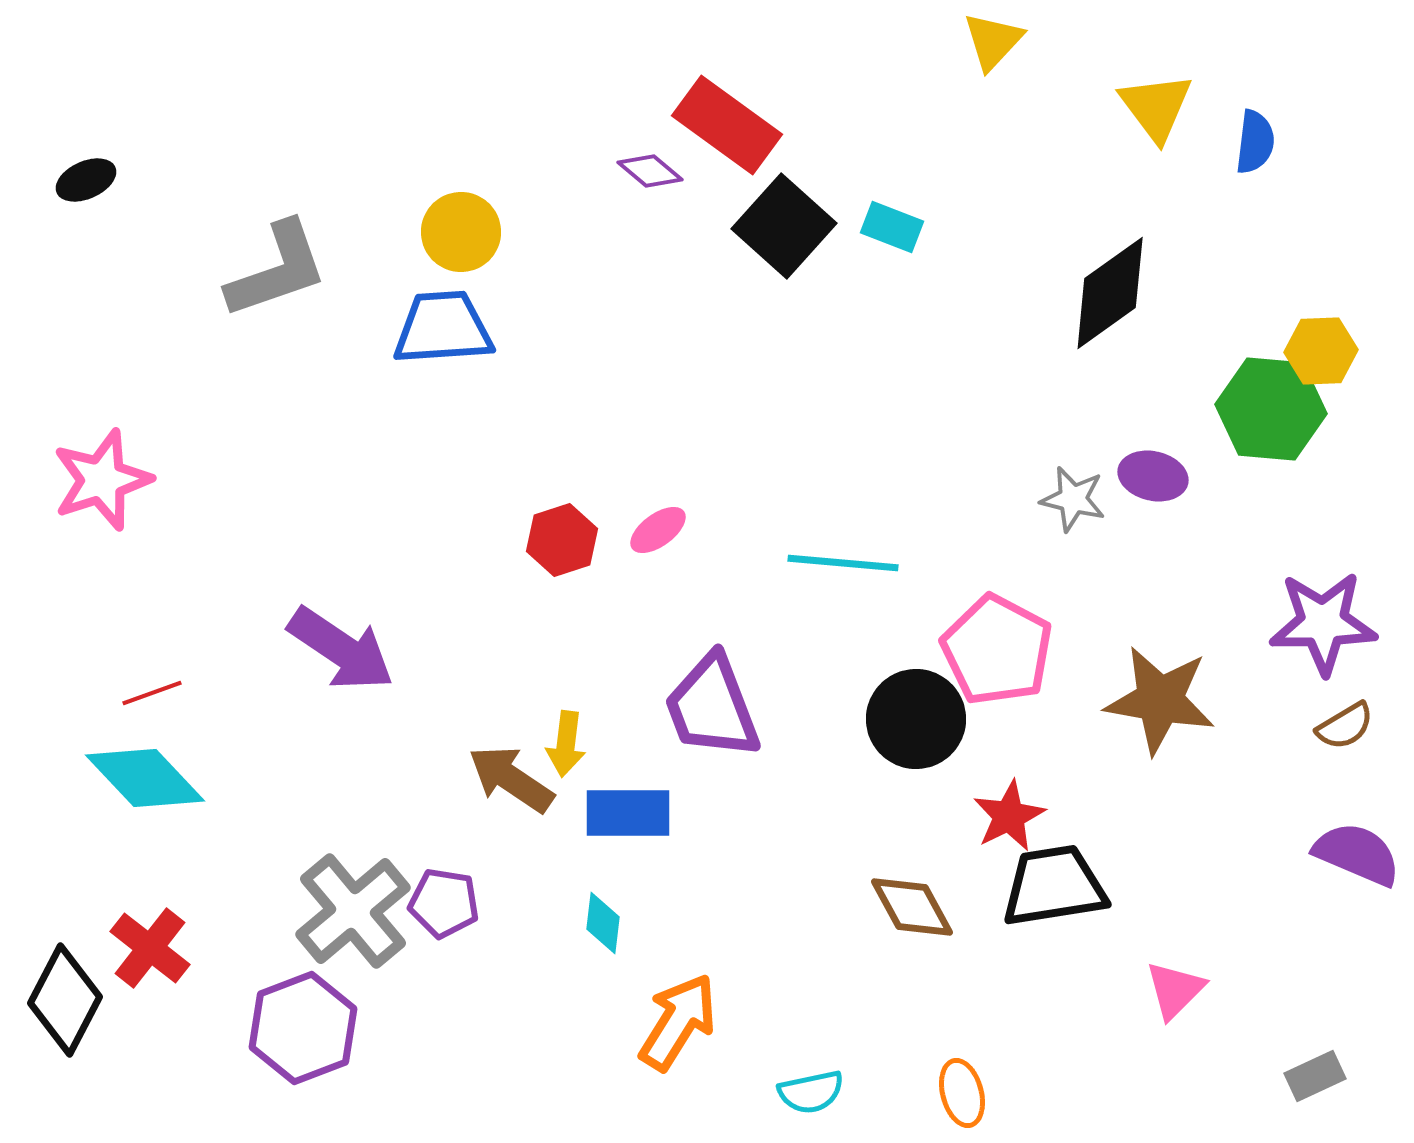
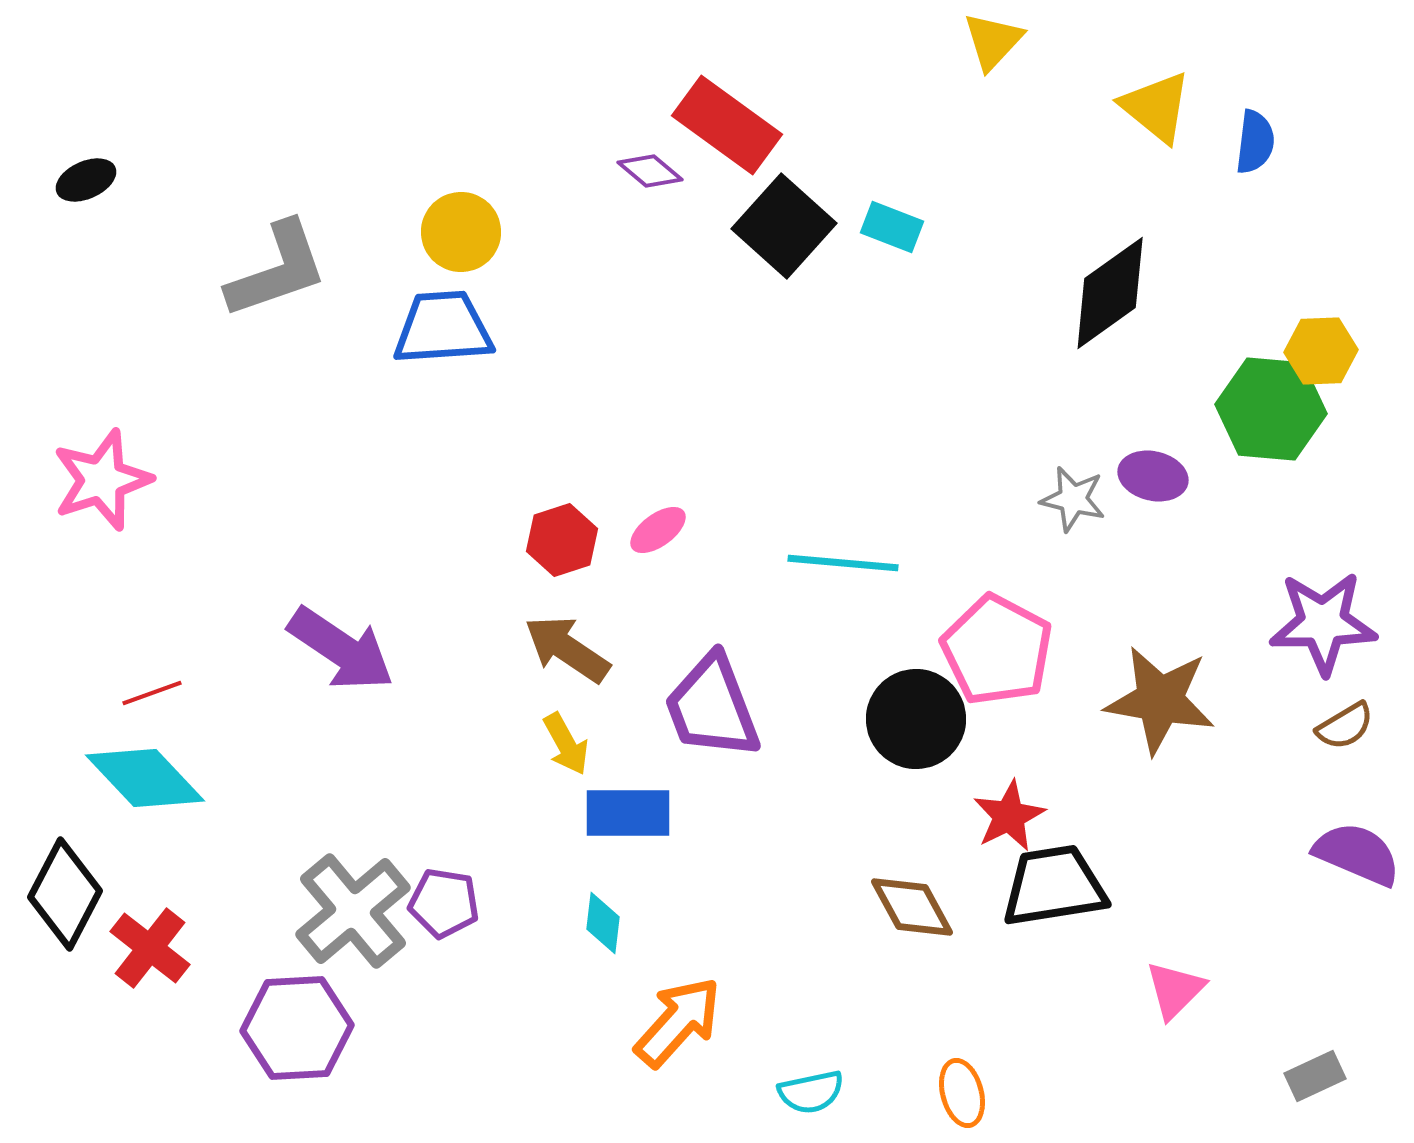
yellow triangle at (1156, 107): rotated 14 degrees counterclockwise
yellow arrow at (566, 744): rotated 36 degrees counterclockwise
brown arrow at (511, 779): moved 56 px right, 130 px up
black diamond at (65, 1000): moved 106 px up
orange arrow at (678, 1022): rotated 10 degrees clockwise
purple hexagon at (303, 1028): moved 6 px left; rotated 18 degrees clockwise
